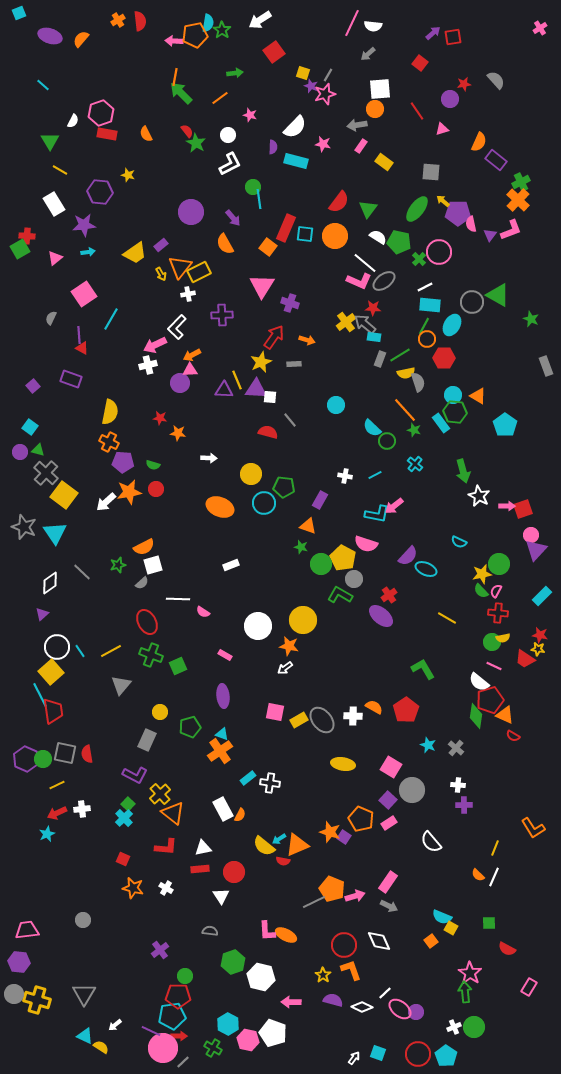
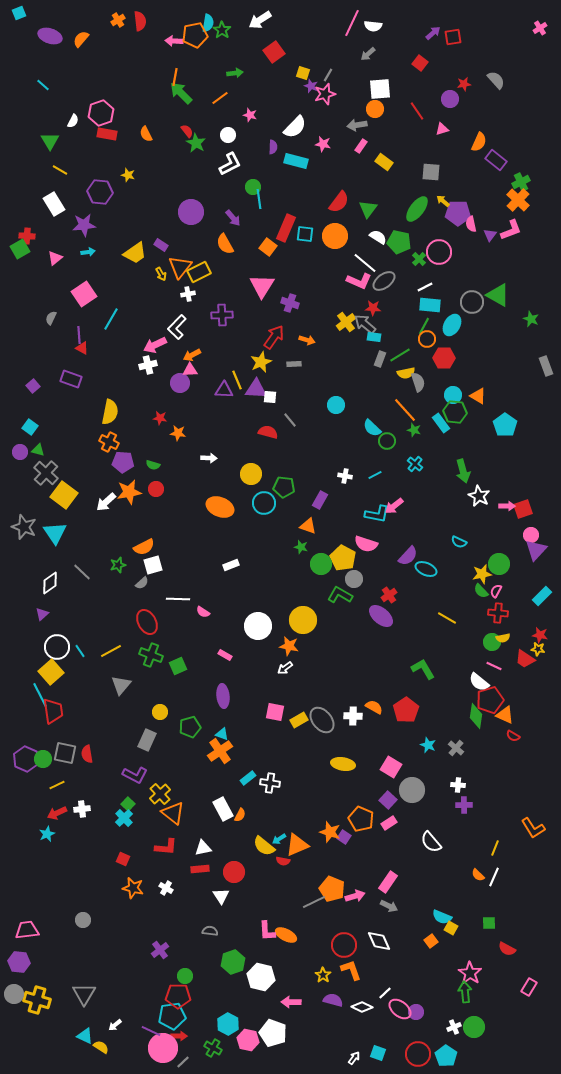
purple rectangle at (161, 245): rotated 72 degrees clockwise
